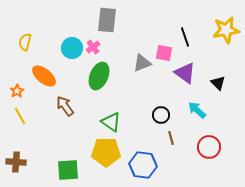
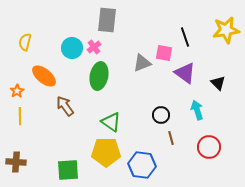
pink cross: moved 1 px right
green ellipse: rotated 12 degrees counterclockwise
cyan arrow: rotated 30 degrees clockwise
yellow line: rotated 30 degrees clockwise
blue hexagon: moved 1 px left
